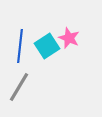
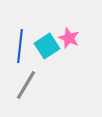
gray line: moved 7 px right, 2 px up
